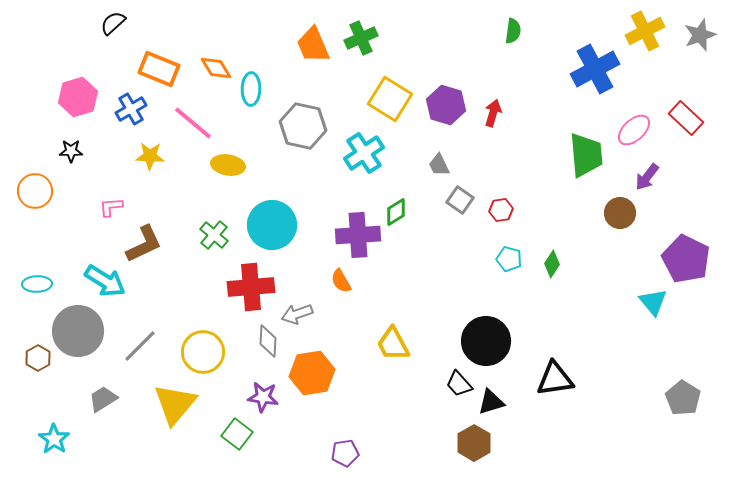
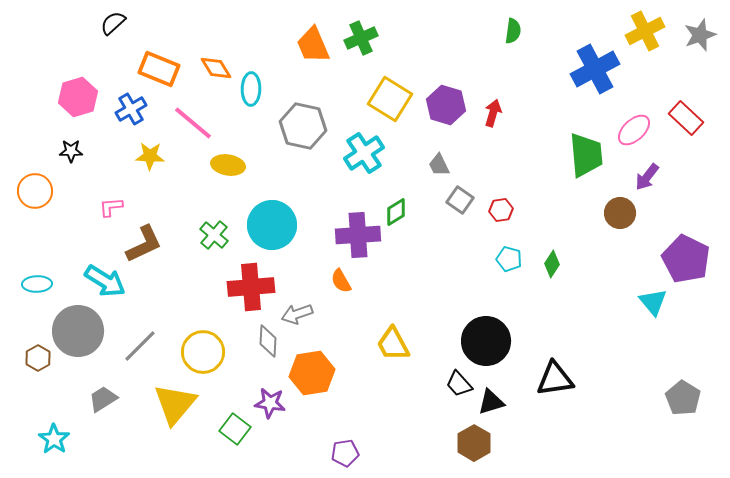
purple star at (263, 397): moved 7 px right, 6 px down
green square at (237, 434): moved 2 px left, 5 px up
